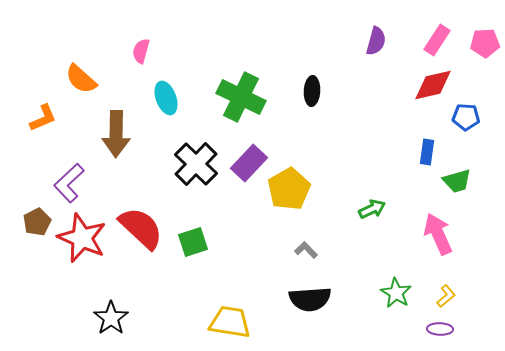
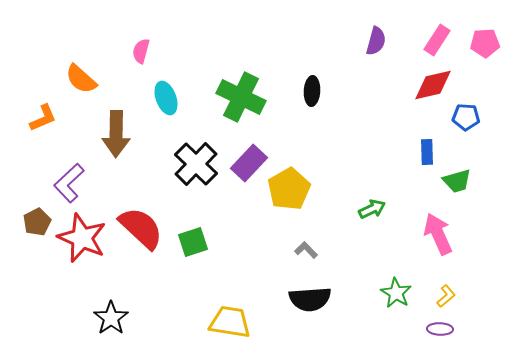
blue rectangle: rotated 10 degrees counterclockwise
